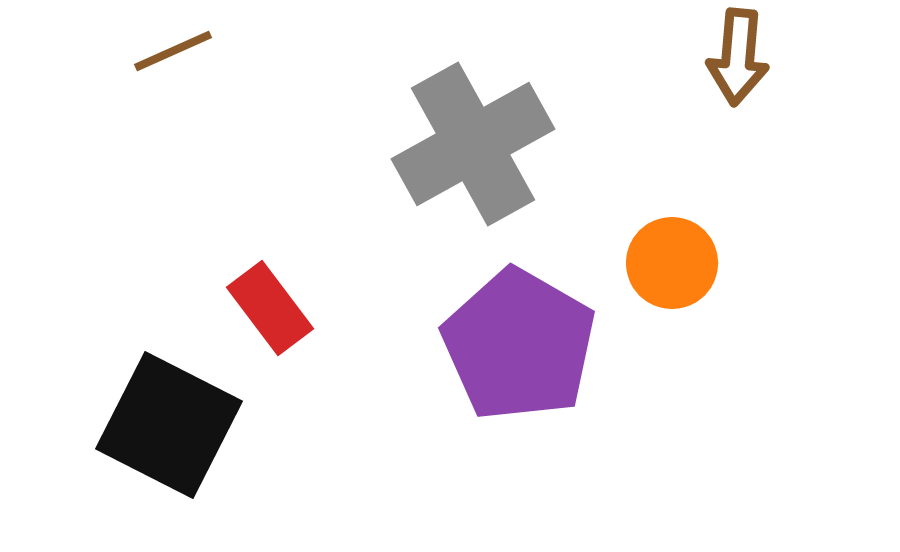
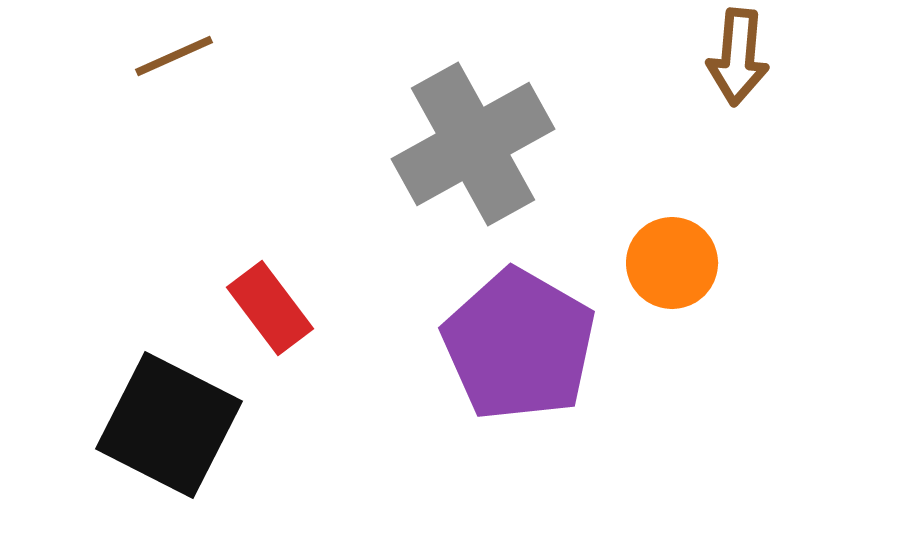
brown line: moved 1 px right, 5 px down
